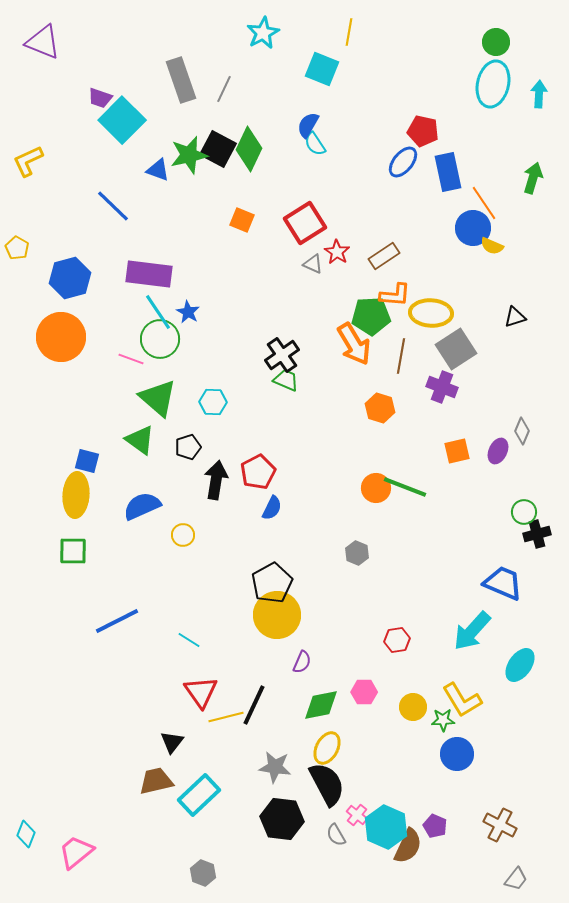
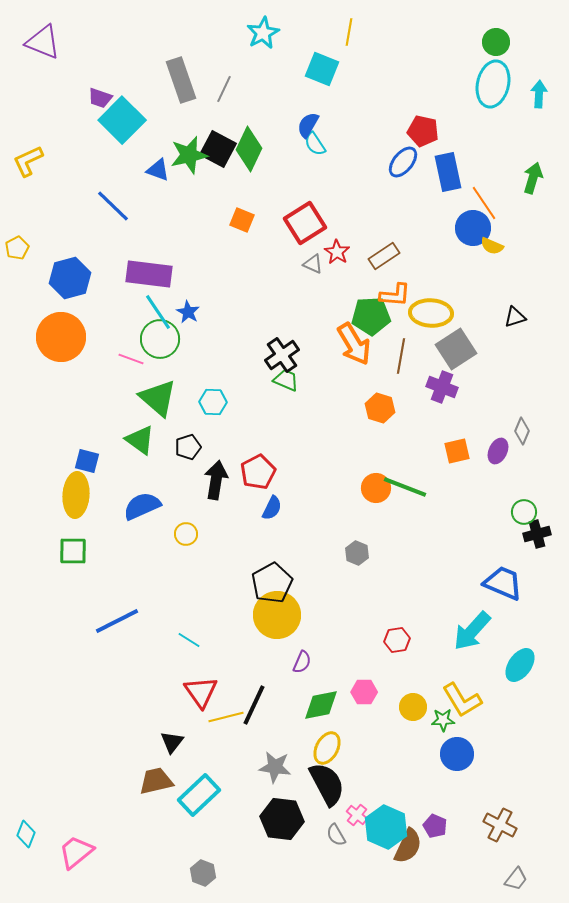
yellow pentagon at (17, 248): rotated 15 degrees clockwise
yellow circle at (183, 535): moved 3 px right, 1 px up
